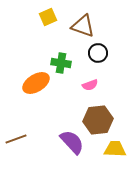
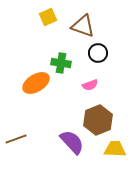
brown hexagon: rotated 16 degrees counterclockwise
